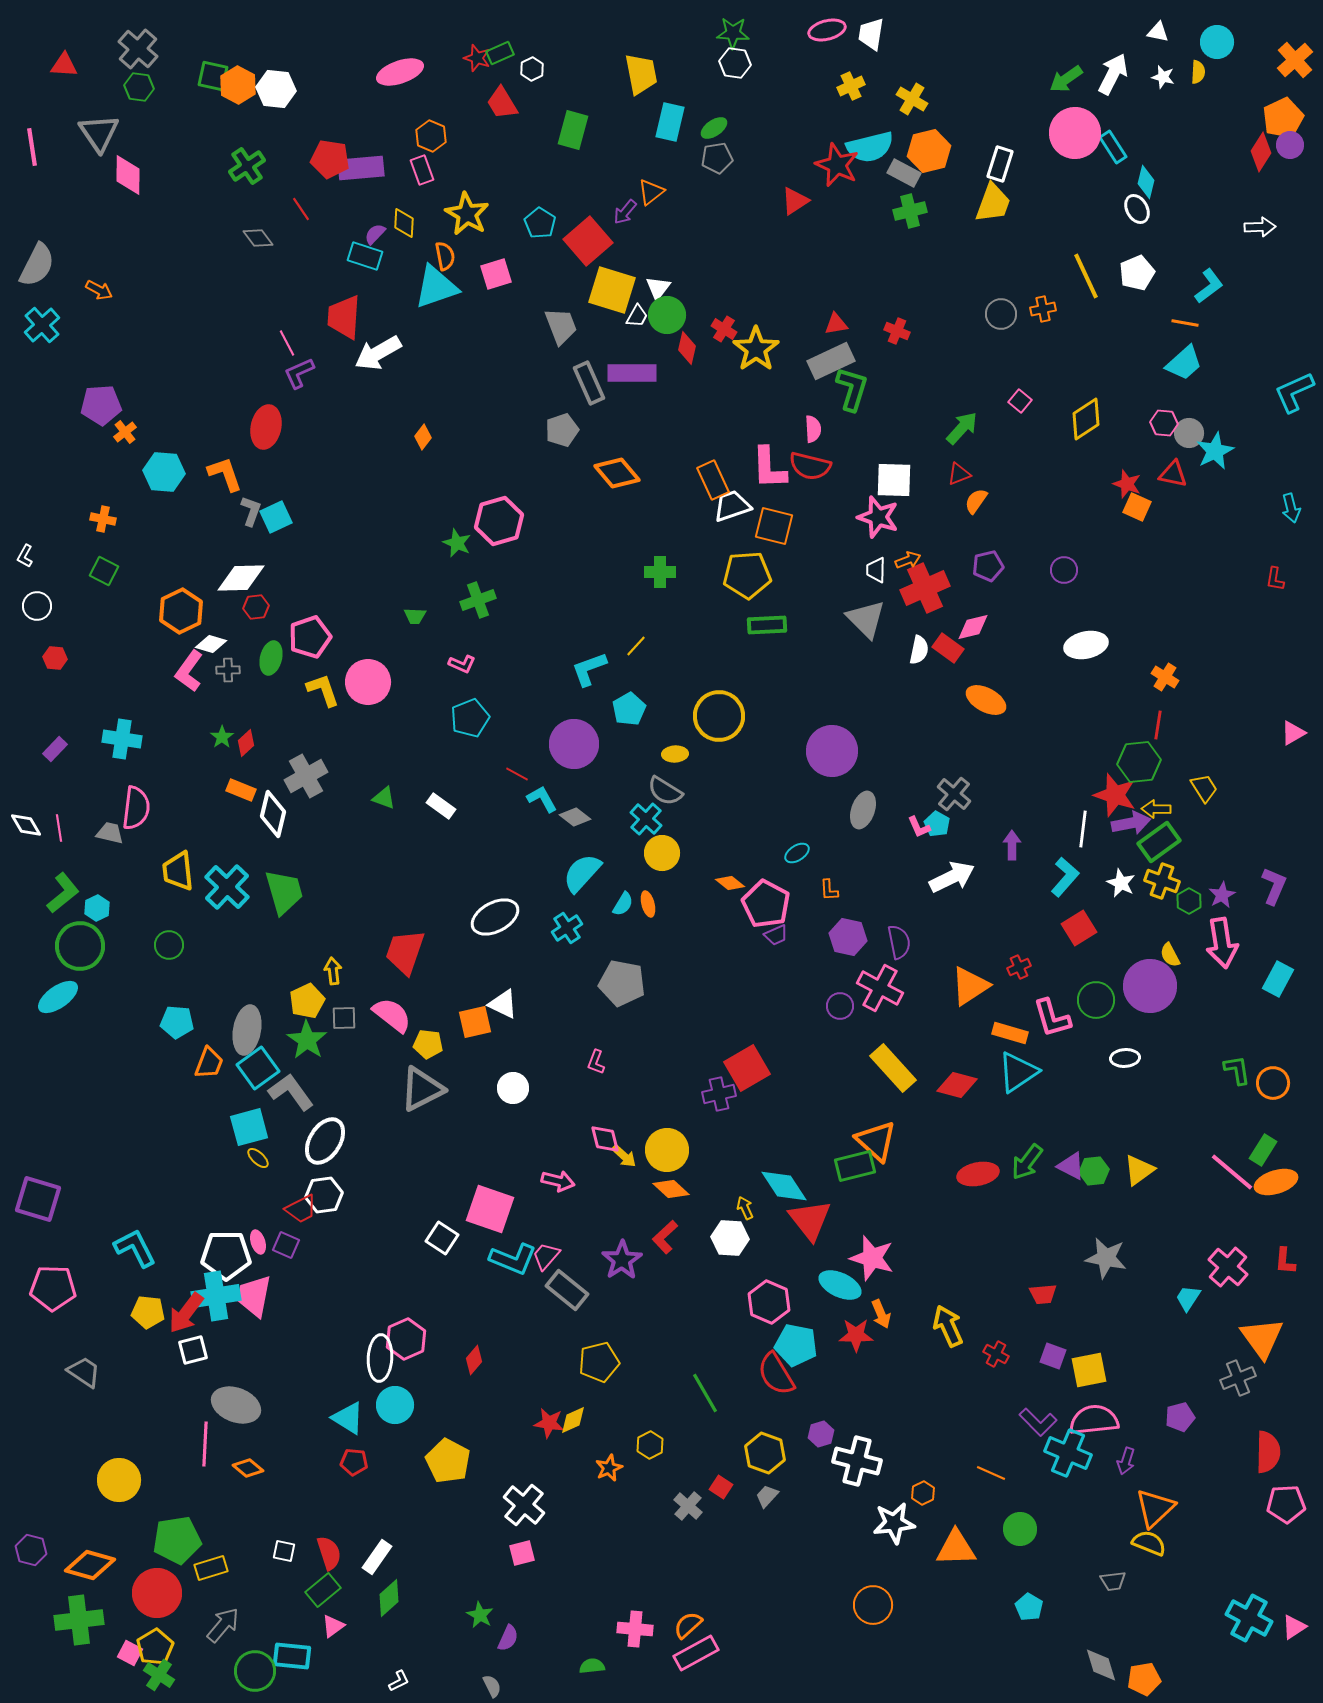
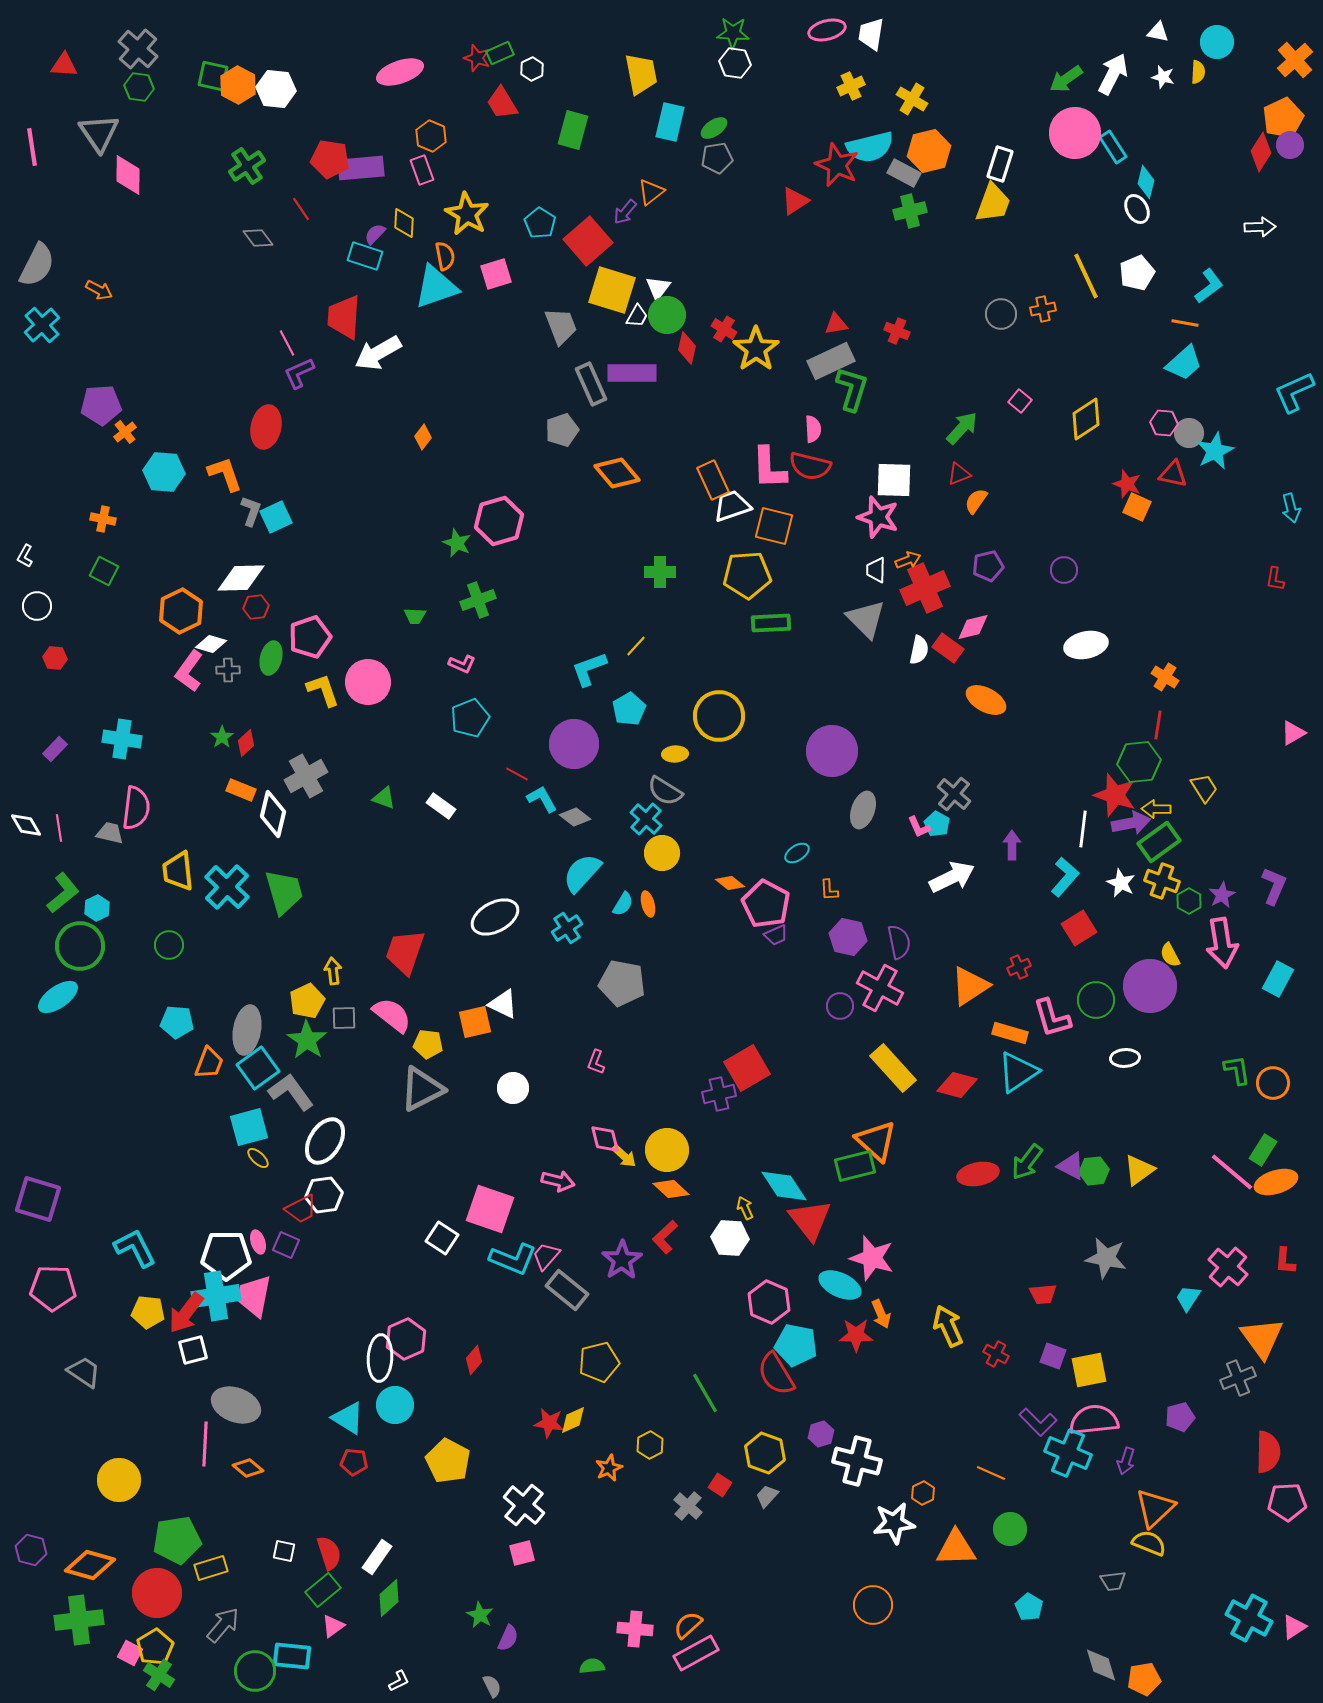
gray rectangle at (589, 383): moved 2 px right, 1 px down
green rectangle at (767, 625): moved 4 px right, 2 px up
red square at (721, 1487): moved 1 px left, 2 px up
pink pentagon at (1286, 1504): moved 1 px right, 2 px up
green circle at (1020, 1529): moved 10 px left
